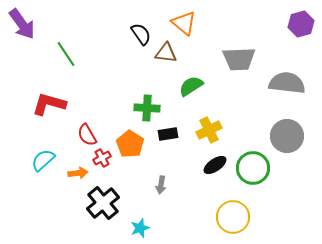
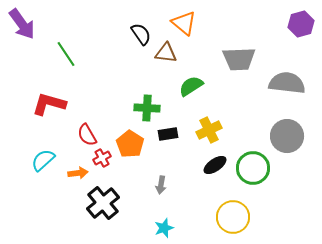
cyan star: moved 24 px right
